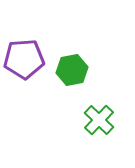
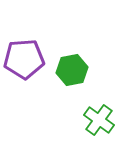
green cross: rotated 8 degrees counterclockwise
